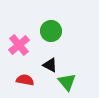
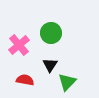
green circle: moved 2 px down
black triangle: rotated 35 degrees clockwise
green triangle: rotated 24 degrees clockwise
